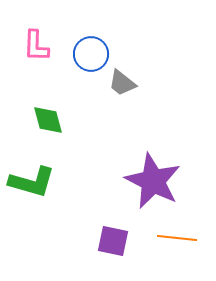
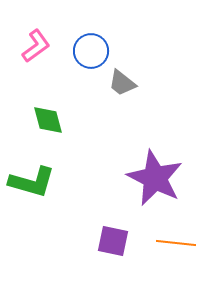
pink L-shape: rotated 128 degrees counterclockwise
blue circle: moved 3 px up
purple star: moved 2 px right, 3 px up
orange line: moved 1 px left, 5 px down
